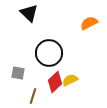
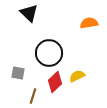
orange semicircle: rotated 18 degrees clockwise
yellow semicircle: moved 7 px right, 4 px up
